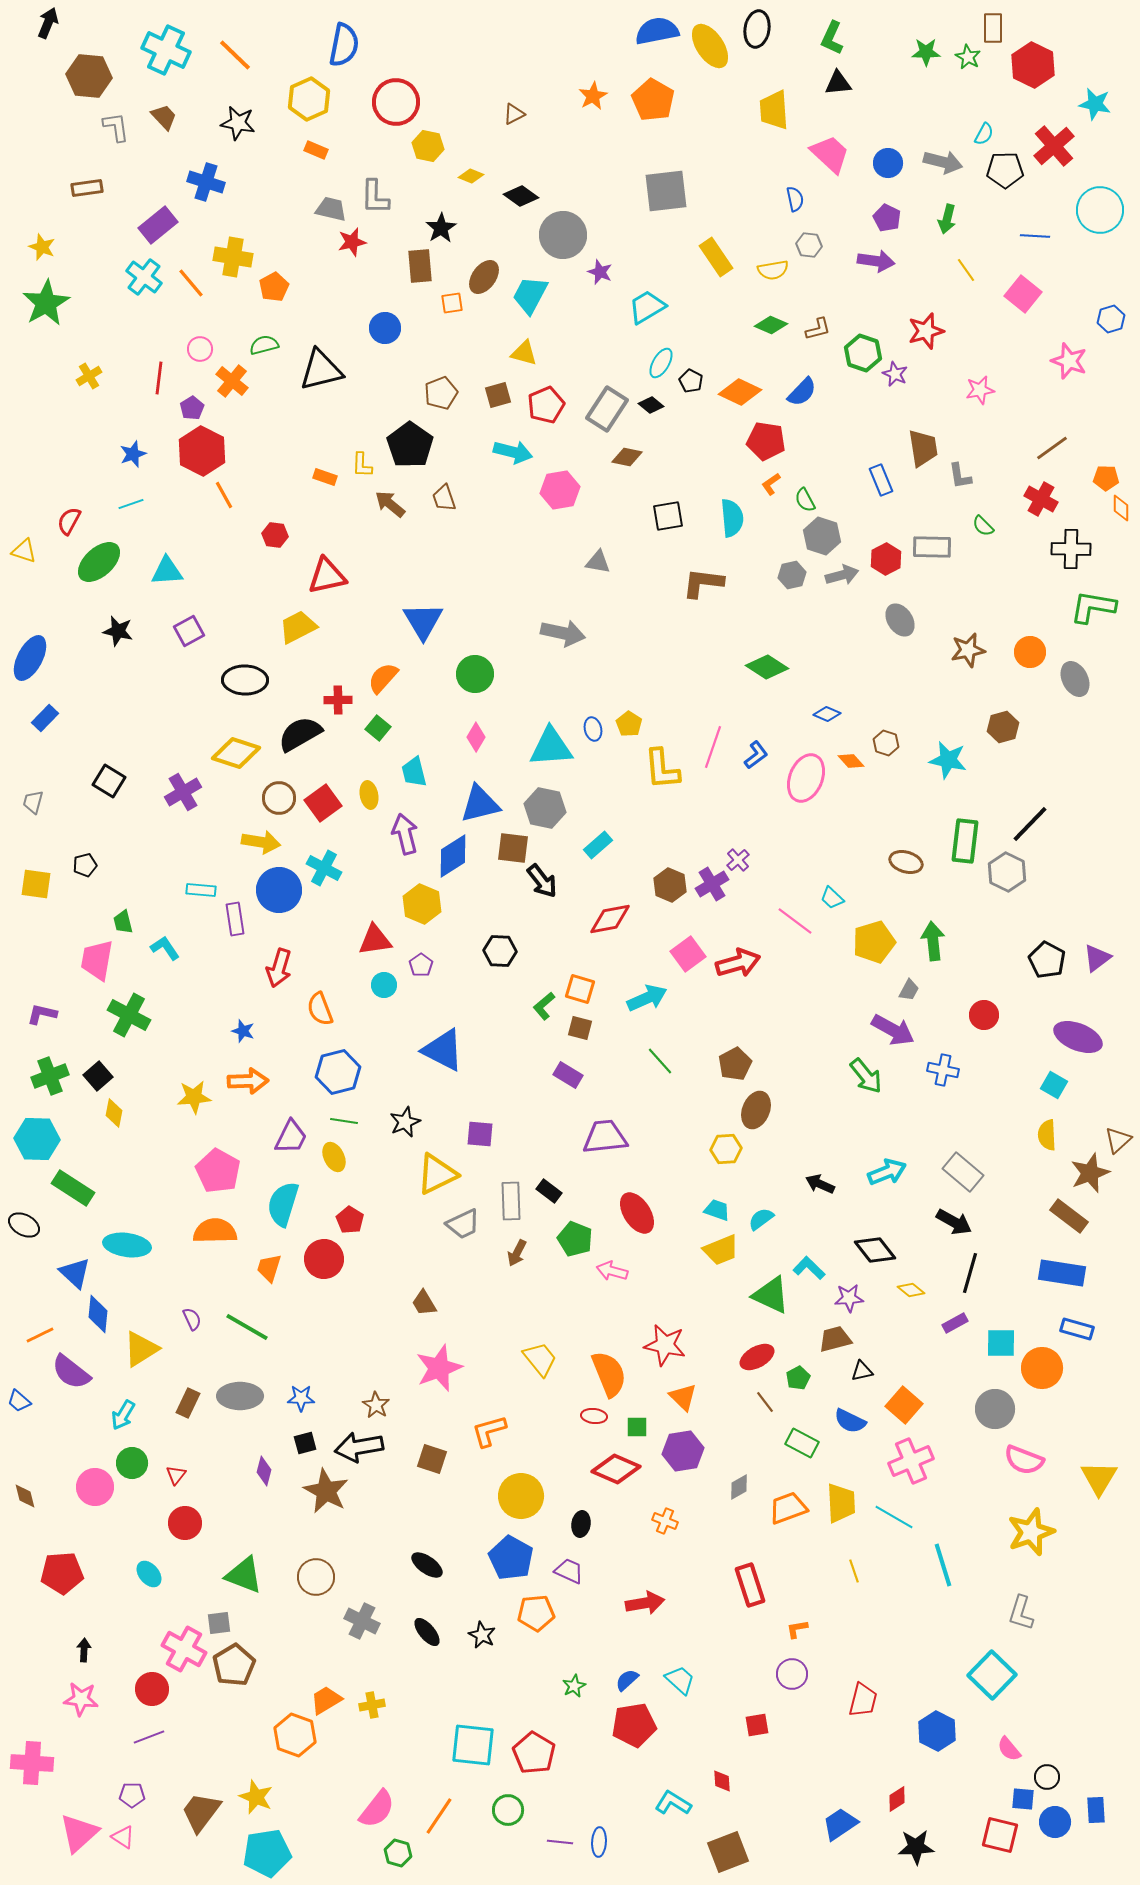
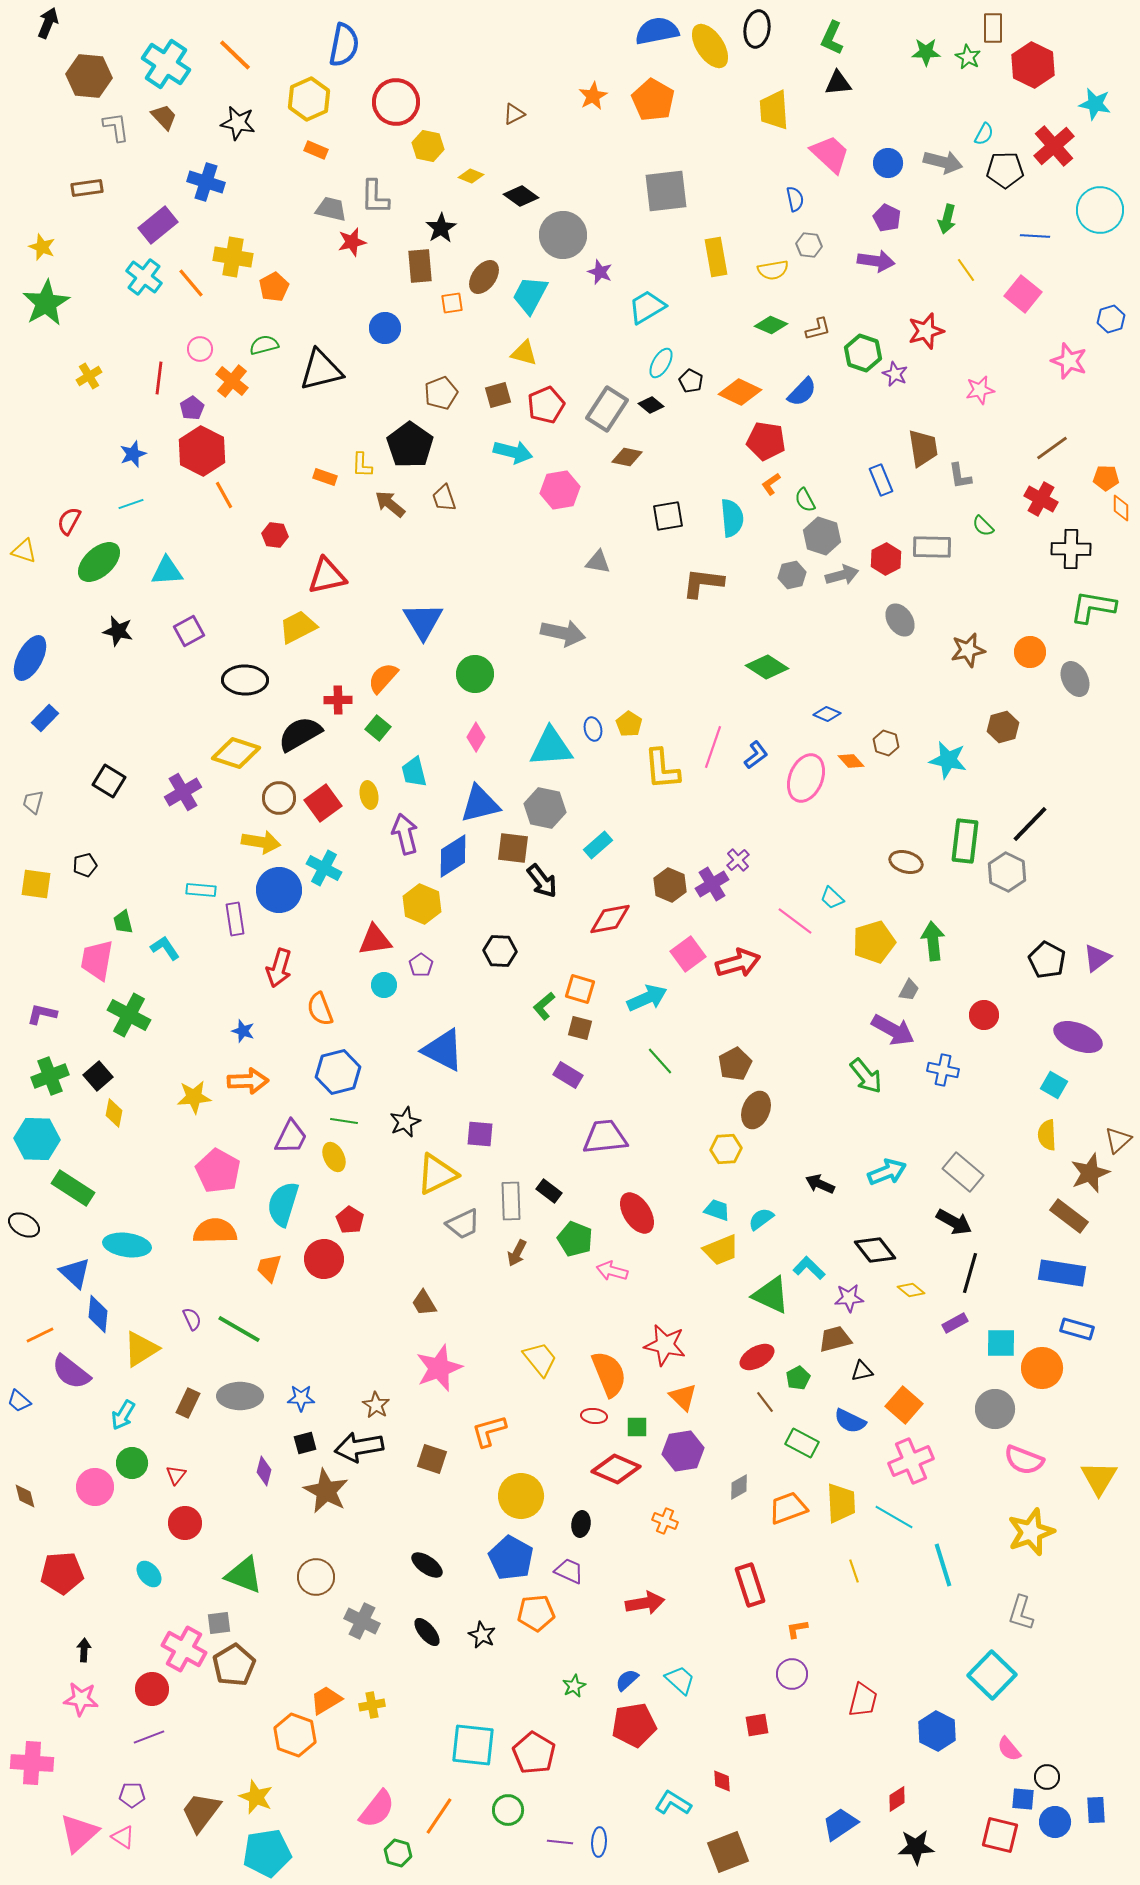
cyan cross at (166, 50): moved 14 px down; rotated 9 degrees clockwise
yellow rectangle at (716, 257): rotated 24 degrees clockwise
green line at (247, 1327): moved 8 px left, 2 px down
